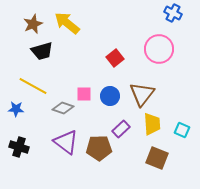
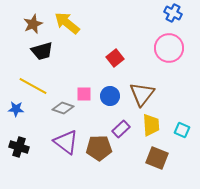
pink circle: moved 10 px right, 1 px up
yellow trapezoid: moved 1 px left, 1 px down
